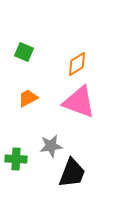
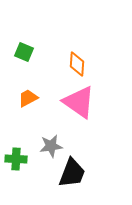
orange diamond: rotated 55 degrees counterclockwise
pink triangle: rotated 15 degrees clockwise
